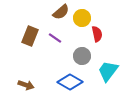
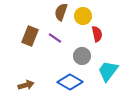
brown semicircle: rotated 150 degrees clockwise
yellow circle: moved 1 px right, 2 px up
brown arrow: rotated 35 degrees counterclockwise
